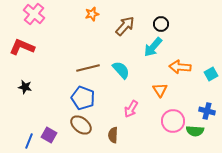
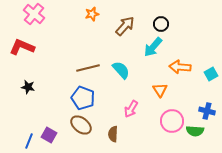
black star: moved 3 px right
pink circle: moved 1 px left
brown semicircle: moved 1 px up
